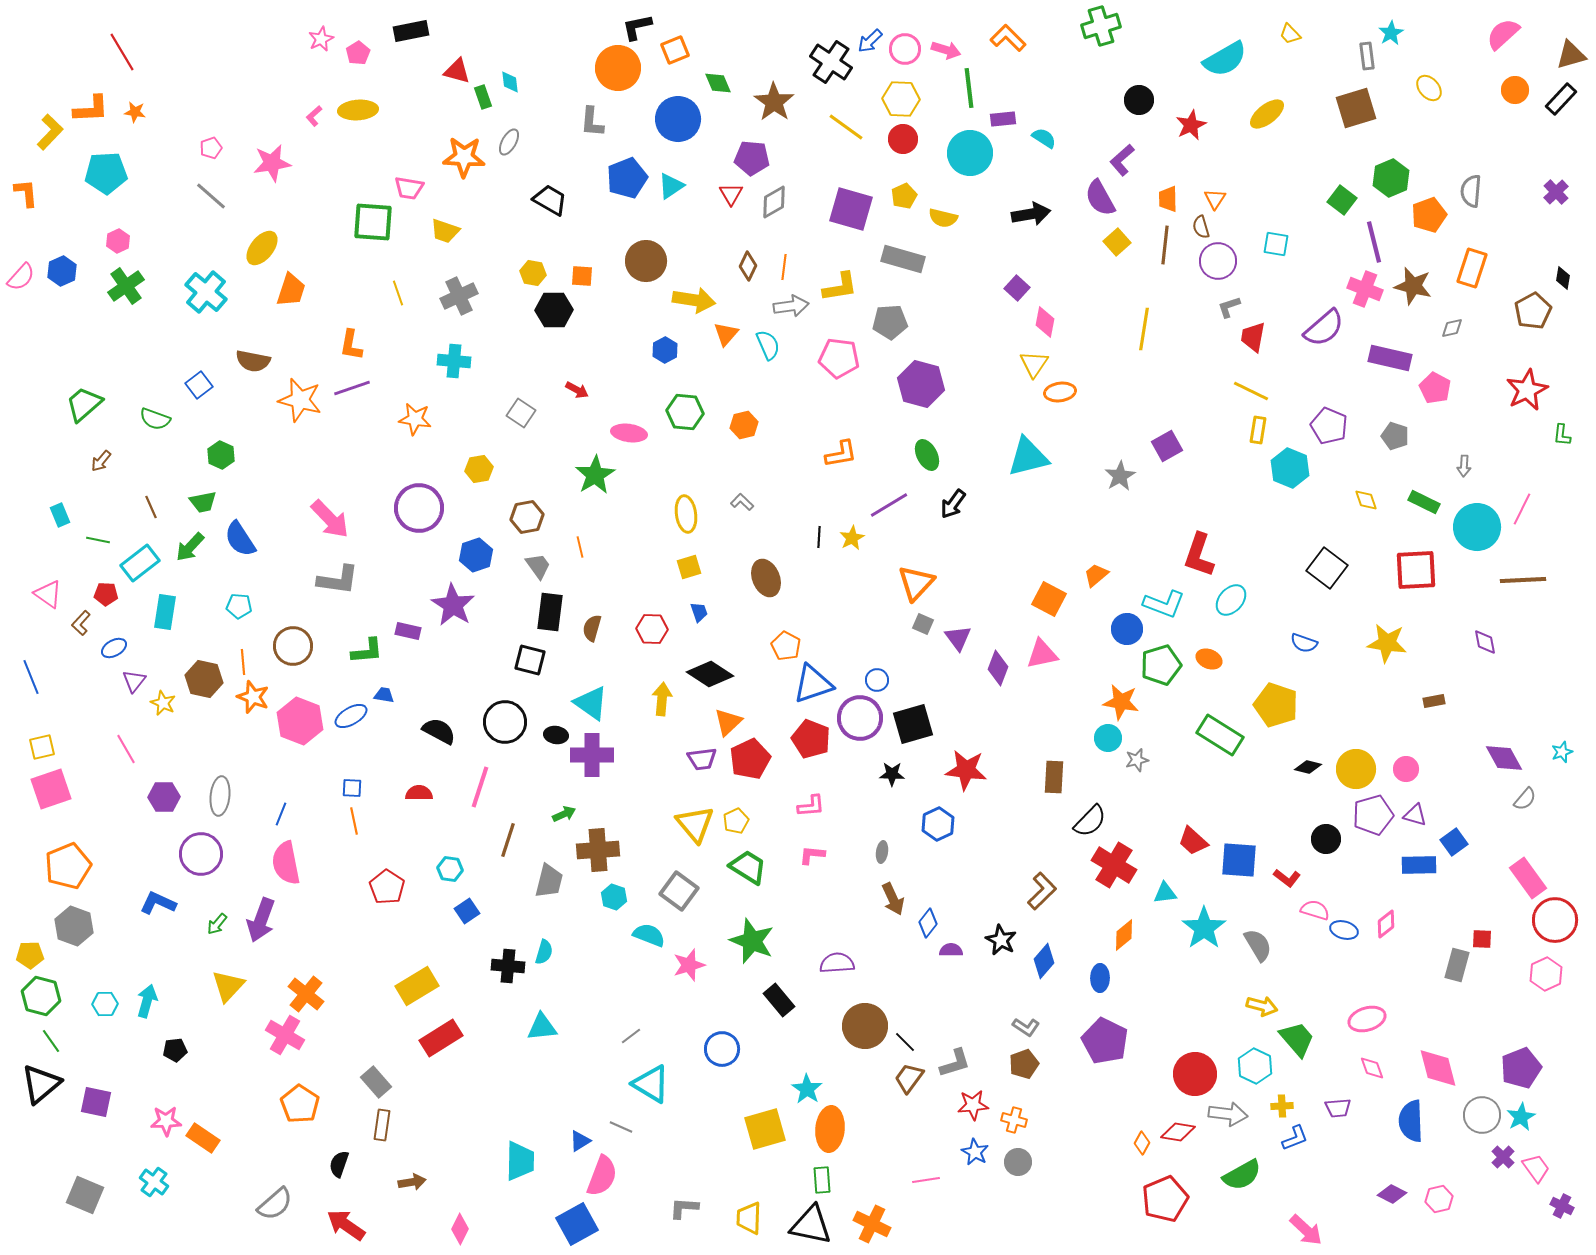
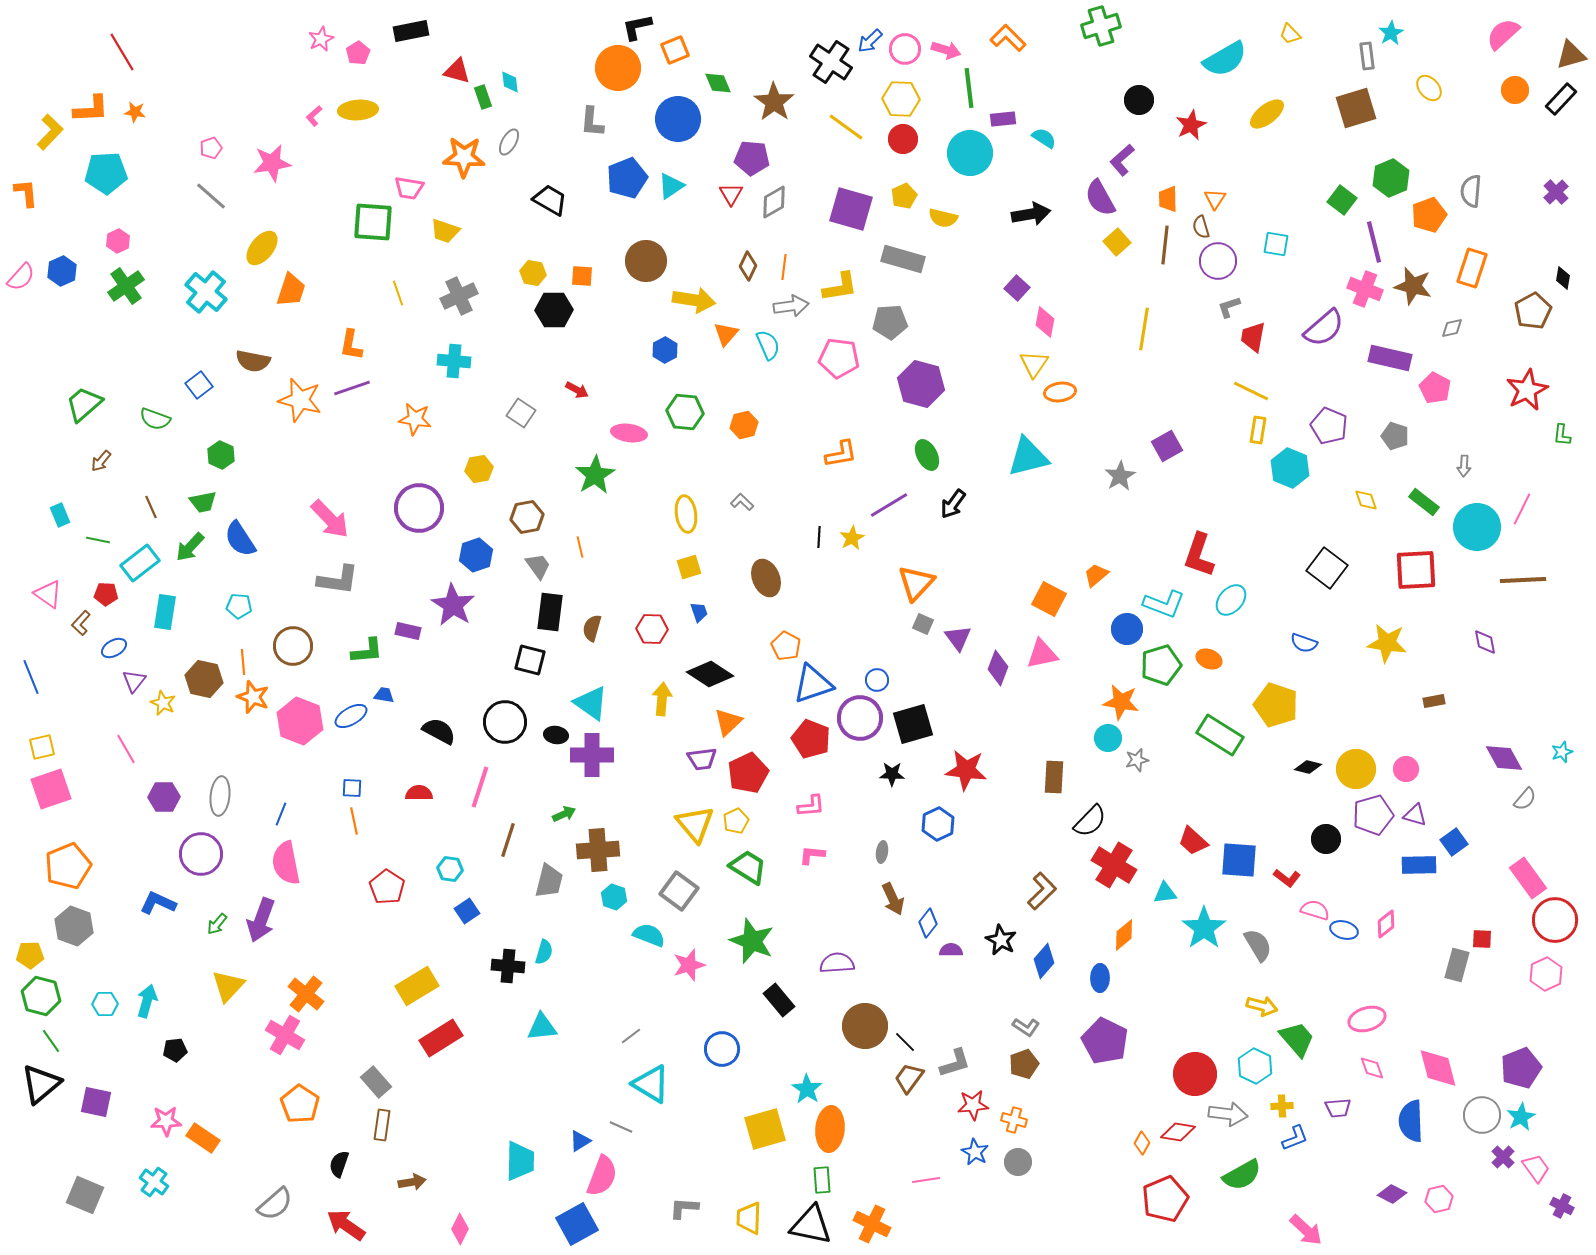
green rectangle at (1424, 502): rotated 12 degrees clockwise
red pentagon at (750, 759): moved 2 px left, 14 px down
